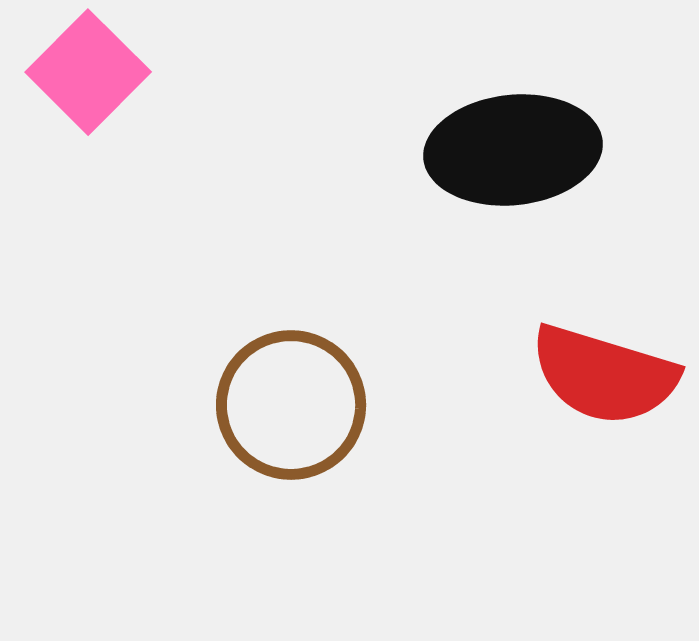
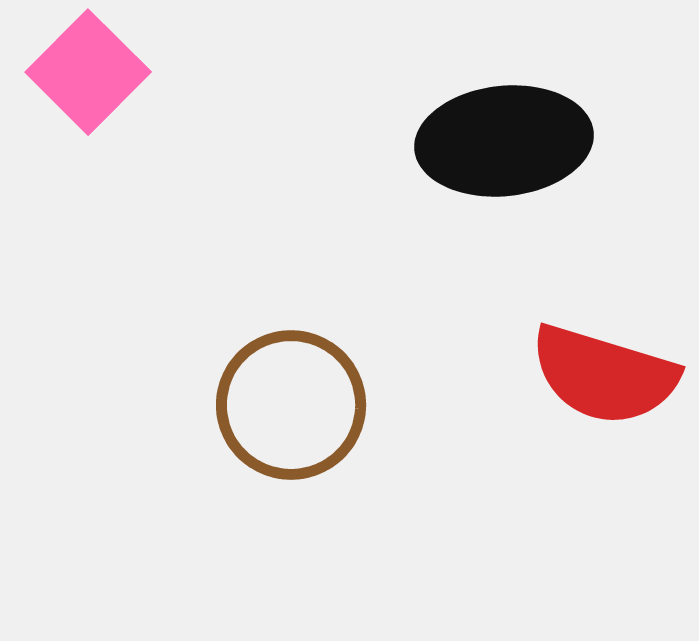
black ellipse: moved 9 px left, 9 px up
